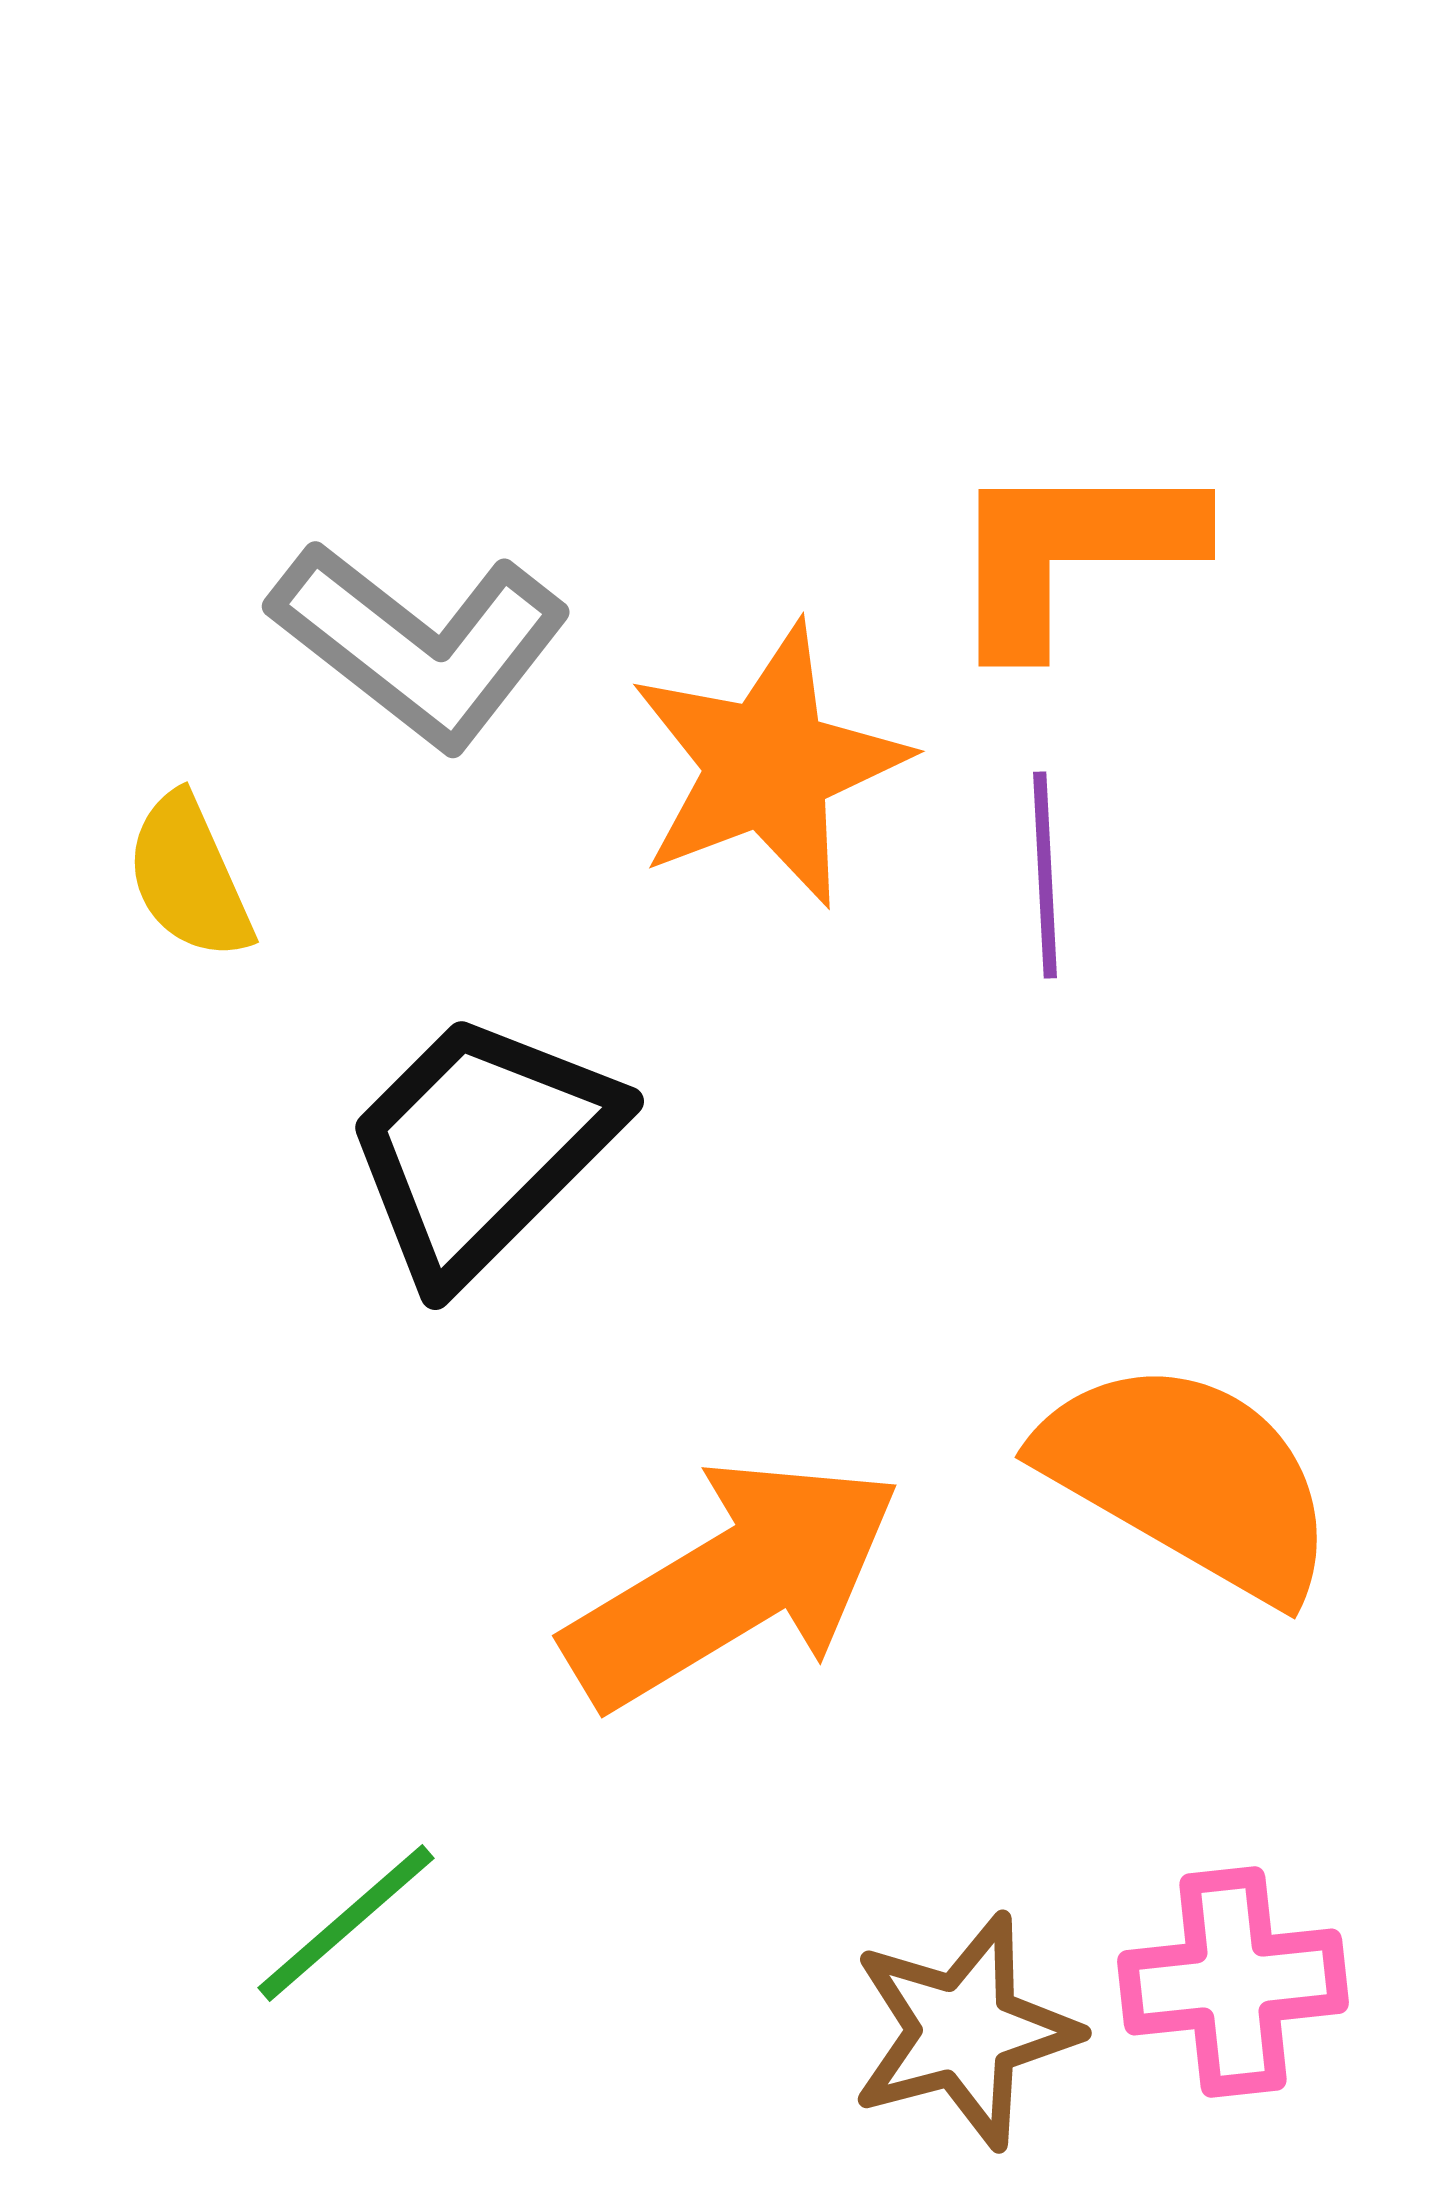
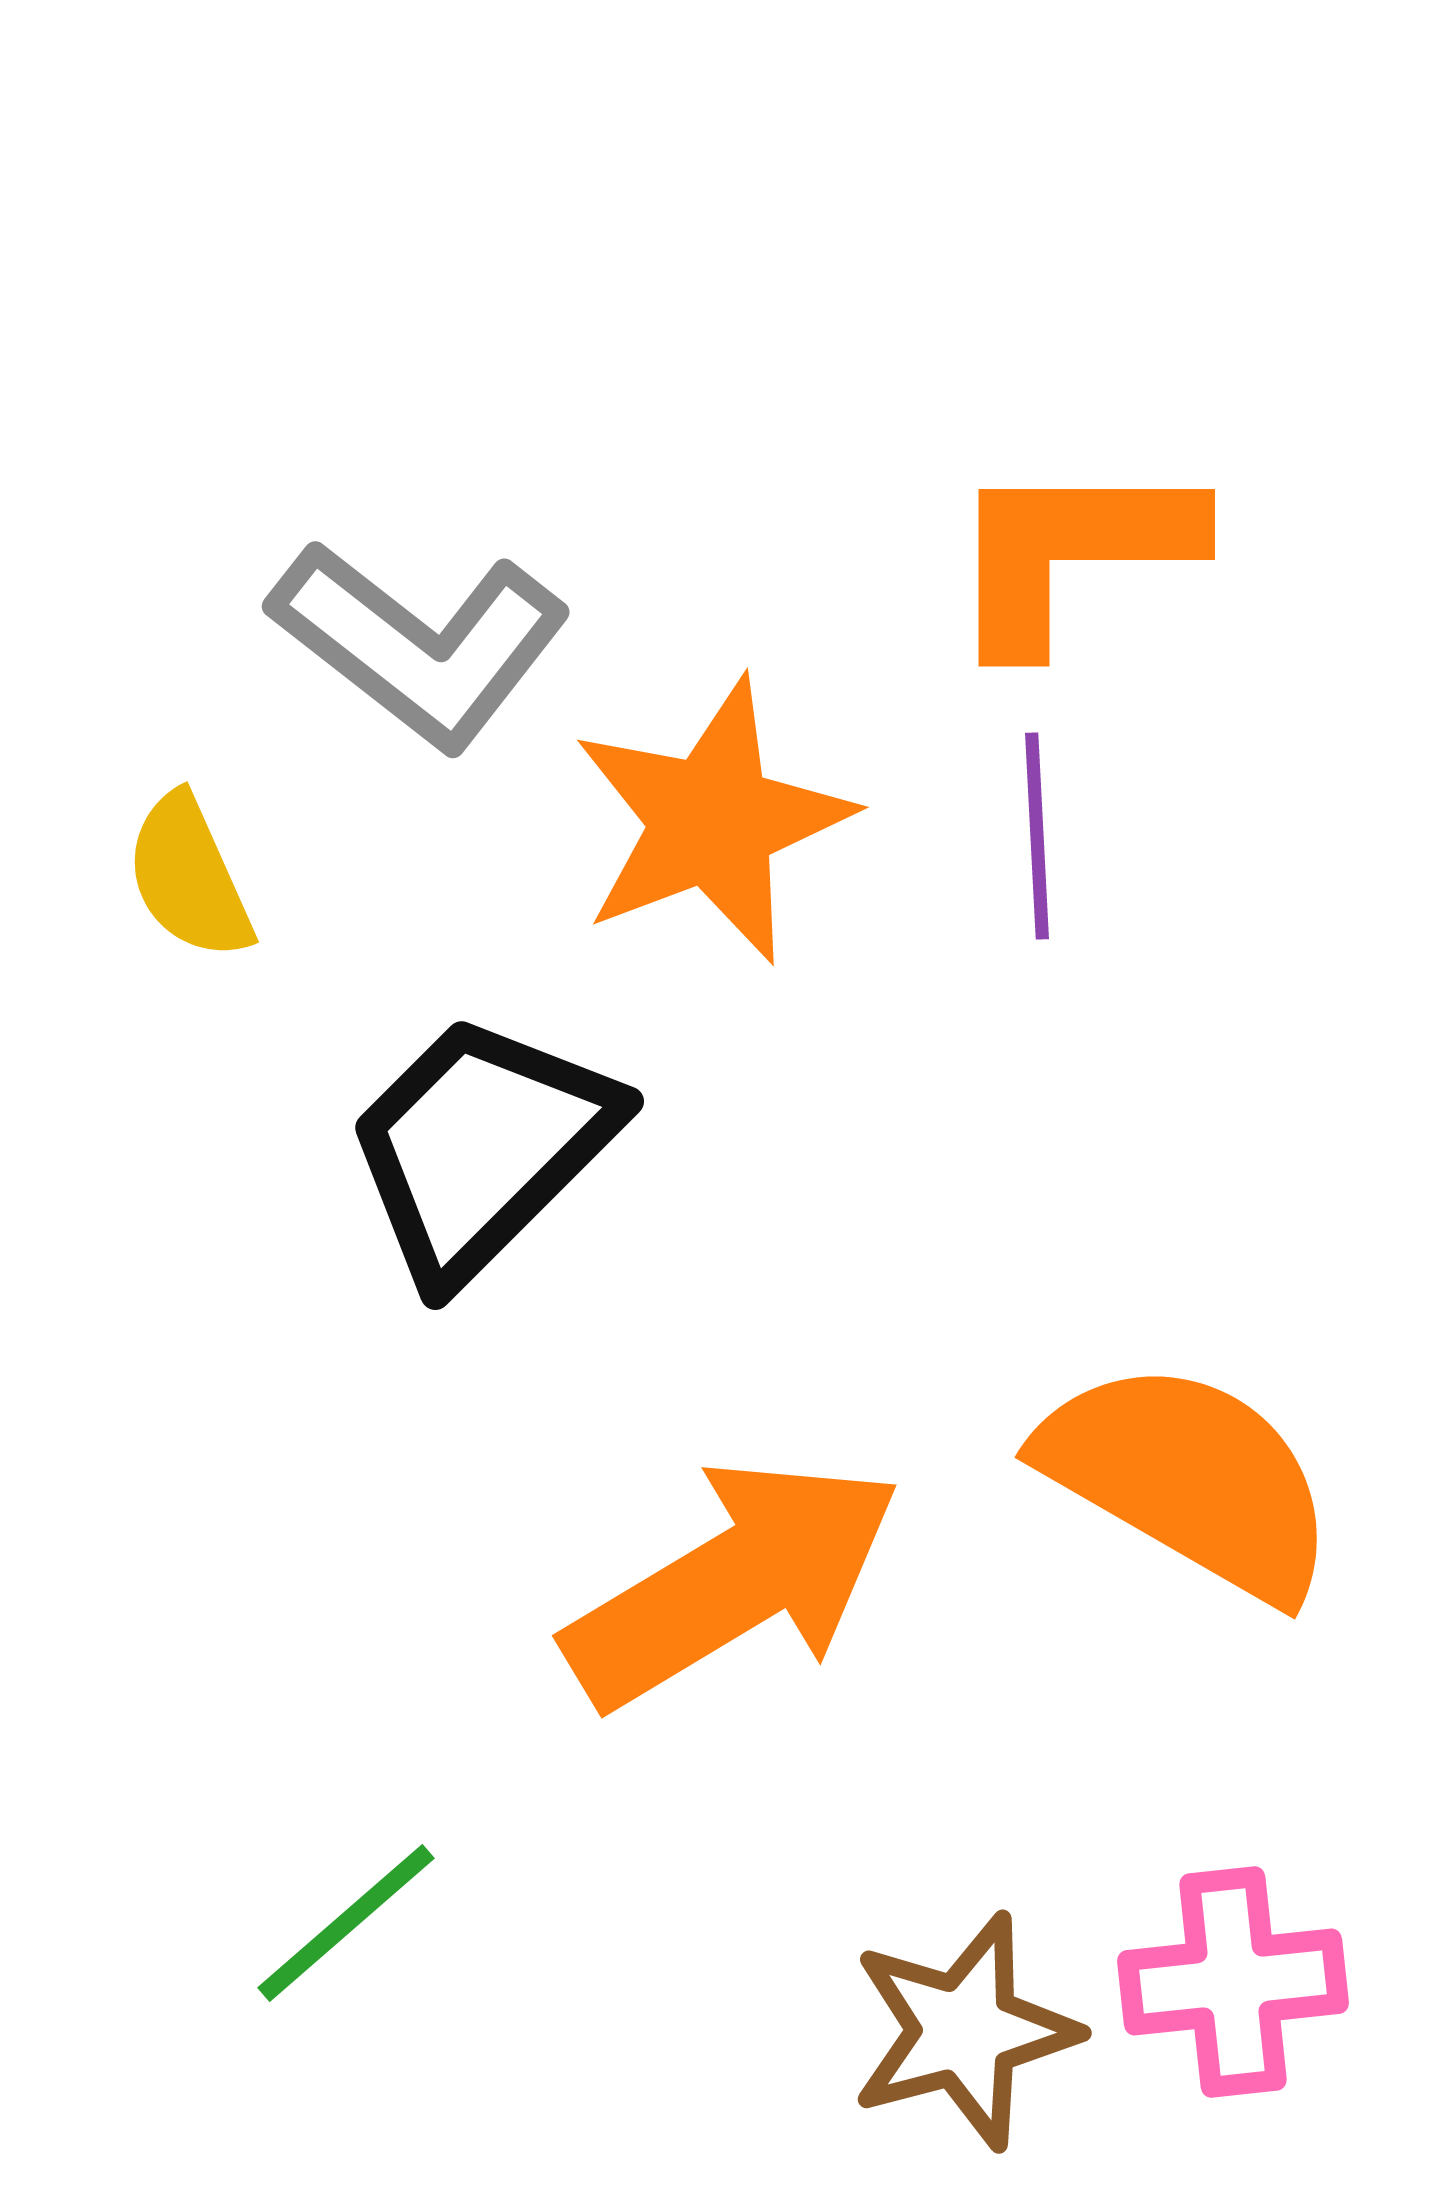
orange star: moved 56 px left, 56 px down
purple line: moved 8 px left, 39 px up
